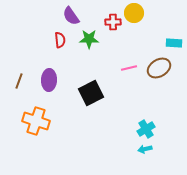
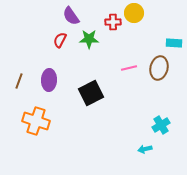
red semicircle: rotated 147 degrees counterclockwise
brown ellipse: rotated 45 degrees counterclockwise
cyan cross: moved 15 px right, 4 px up
